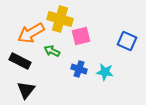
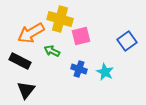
blue square: rotated 30 degrees clockwise
cyan star: rotated 18 degrees clockwise
